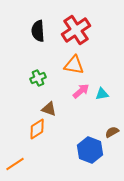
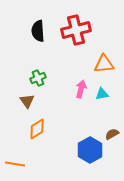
red cross: rotated 20 degrees clockwise
orange triangle: moved 30 px right, 1 px up; rotated 15 degrees counterclockwise
pink arrow: moved 2 px up; rotated 36 degrees counterclockwise
brown triangle: moved 22 px left, 8 px up; rotated 35 degrees clockwise
brown semicircle: moved 2 px down
blue hexagon: rotated 10 degrees clockwise
orange line: rotated 42 degrees clockwise
